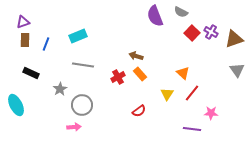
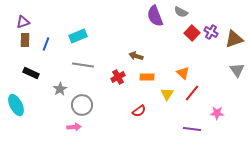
orange rectangle: moved 7 px right, 3 px down; rotated 48 degrees counterclockwise
pink star: moved 6 px right
